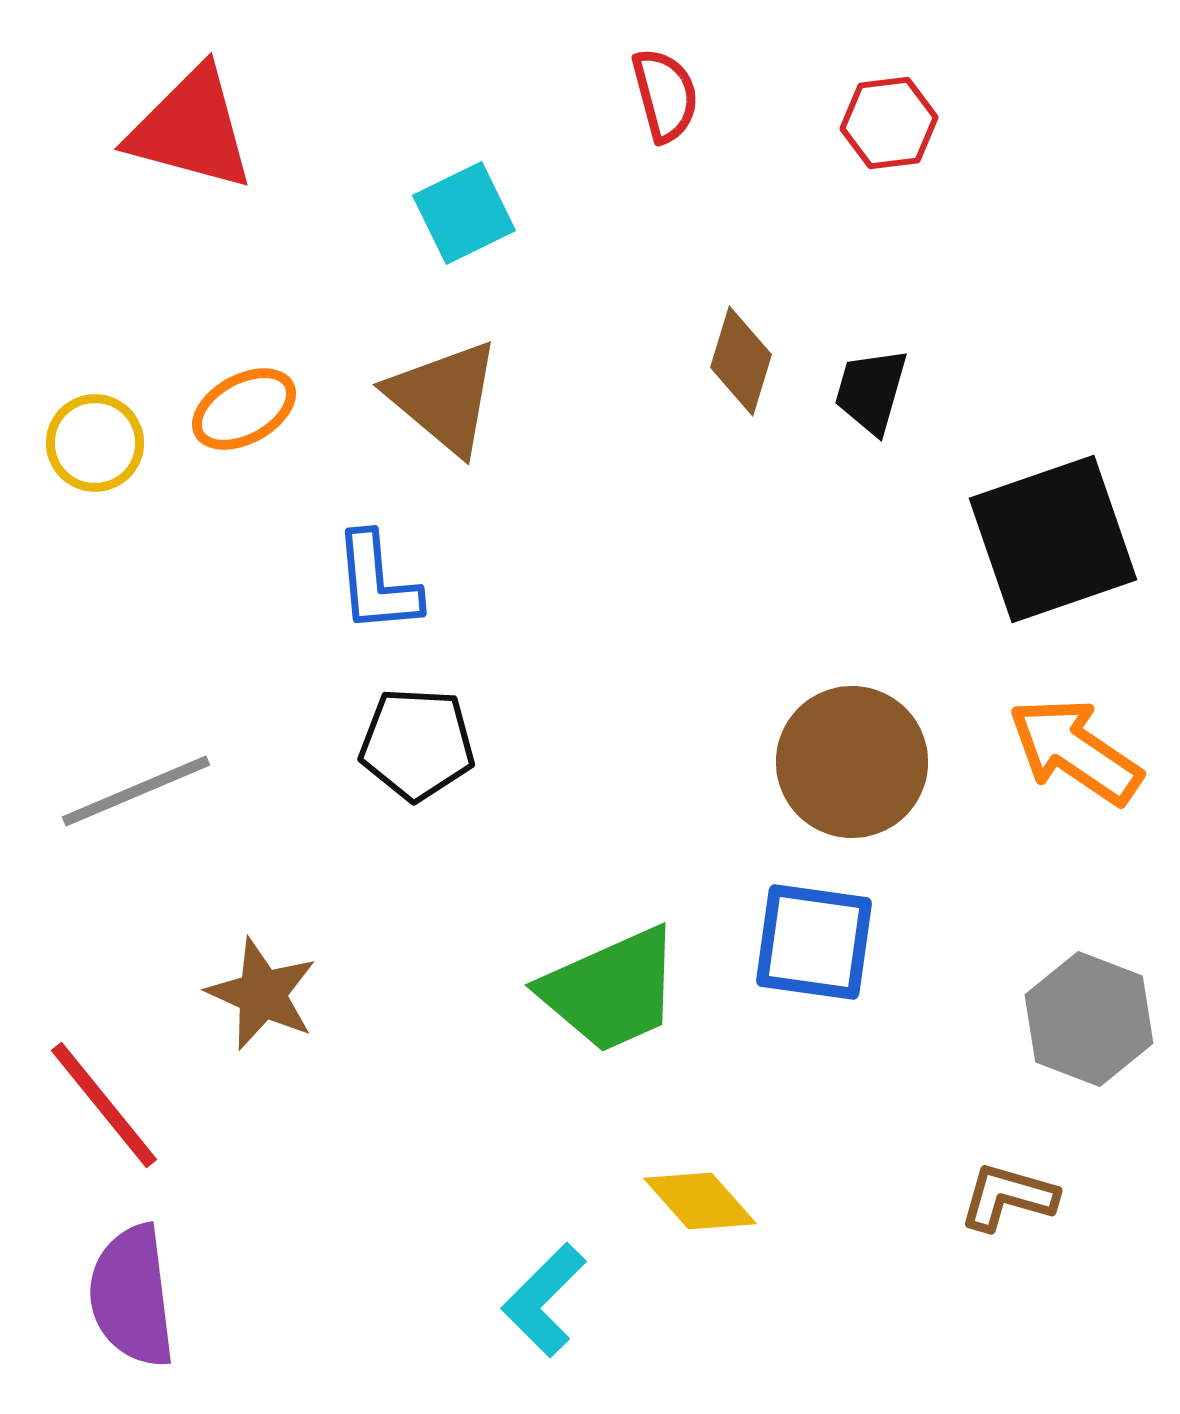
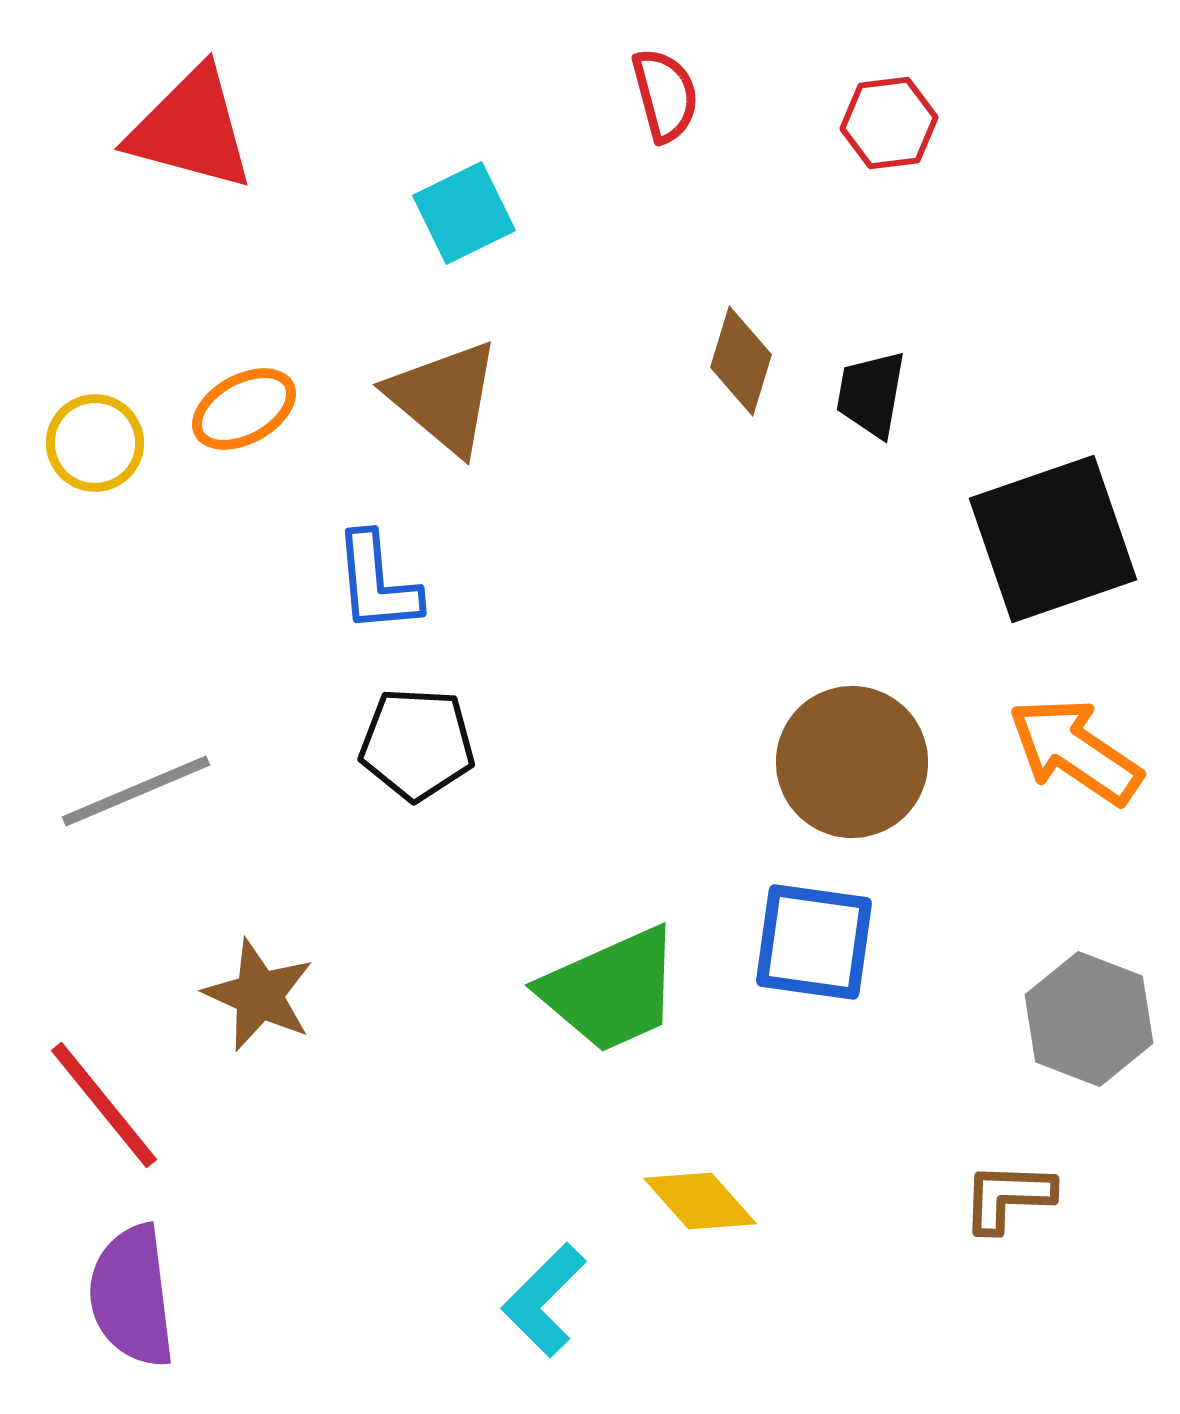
black trapezoid: moved 3 px down; rotated 6 degrees counterclockwise
brown star: moved 3 px left, 1 px down
brown L-shape: rotated 14 degrees counterclockwise
